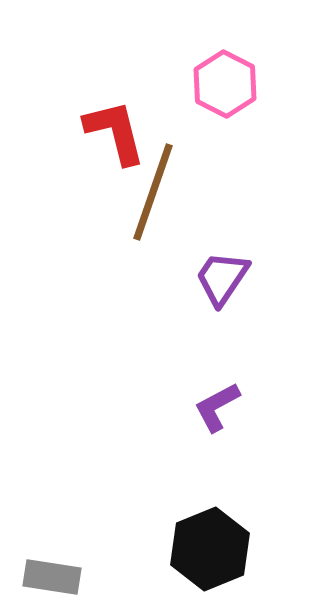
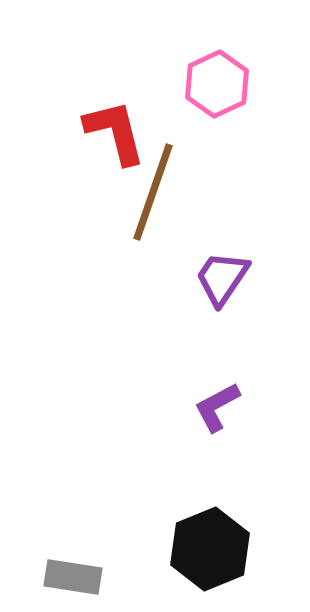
pink hexagon: moved 8 px left; rotated 8 degrees clockwise
gray rectangle: moved 21 px right
